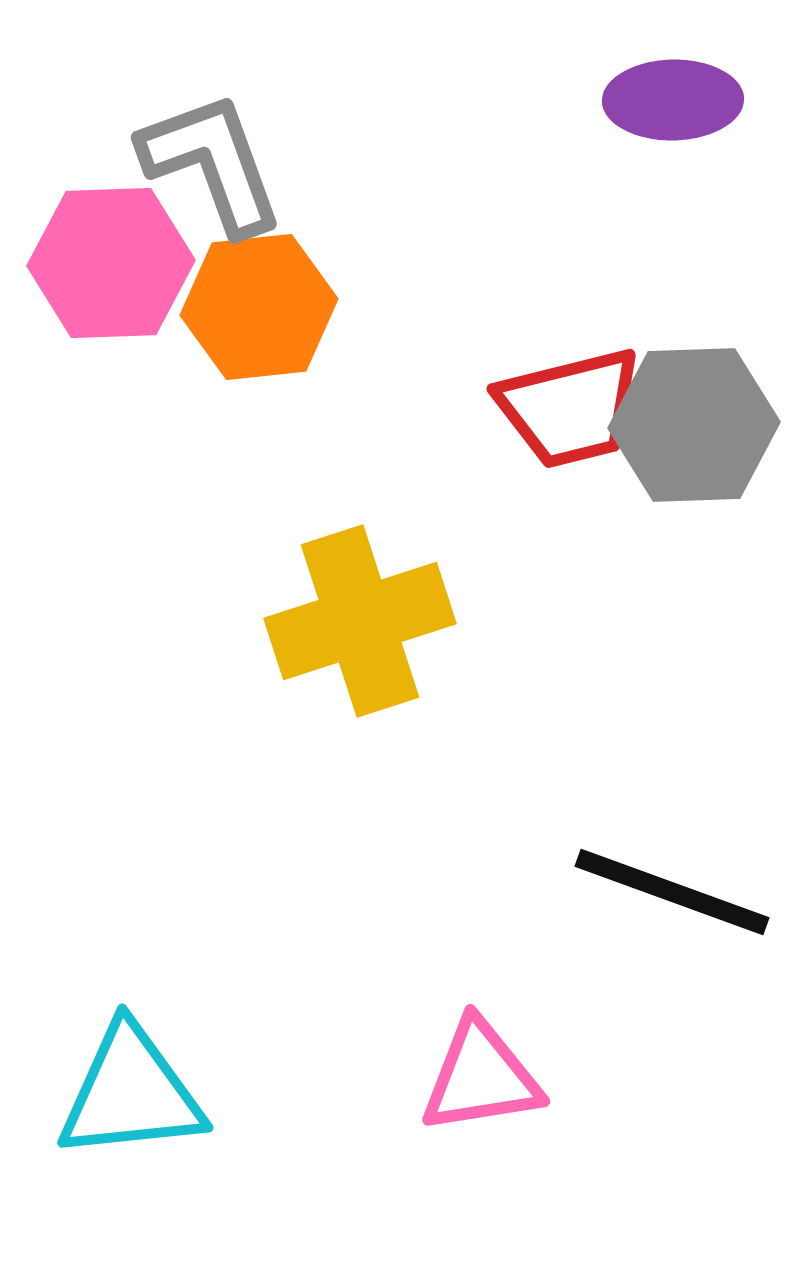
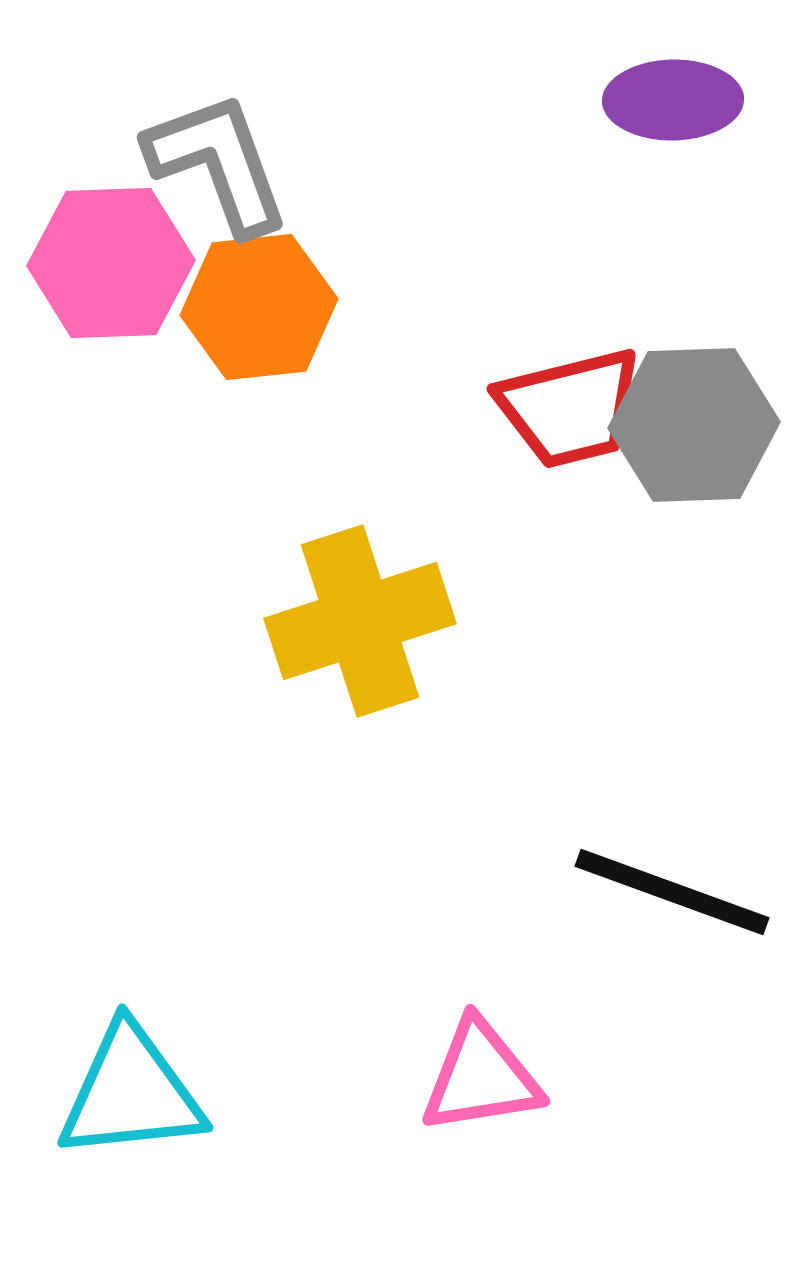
gray L-shape: moved 6 px right
